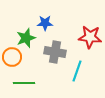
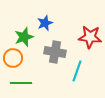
blue star: rotated 21 degrees counterclockwise
green star: moved 2 px left, 1 px up
orange circle: moved 1 px right, 1 px down
green line: moved 3 px left
